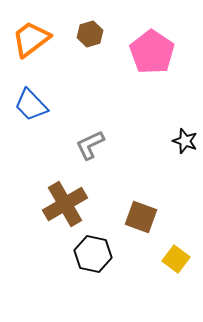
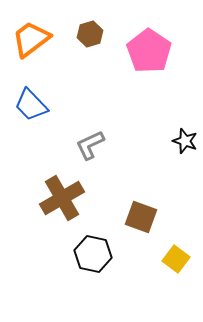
pink pentagon: moved 3 px left, 1 px up
brown cross: moved 3 px left, 6 px up
